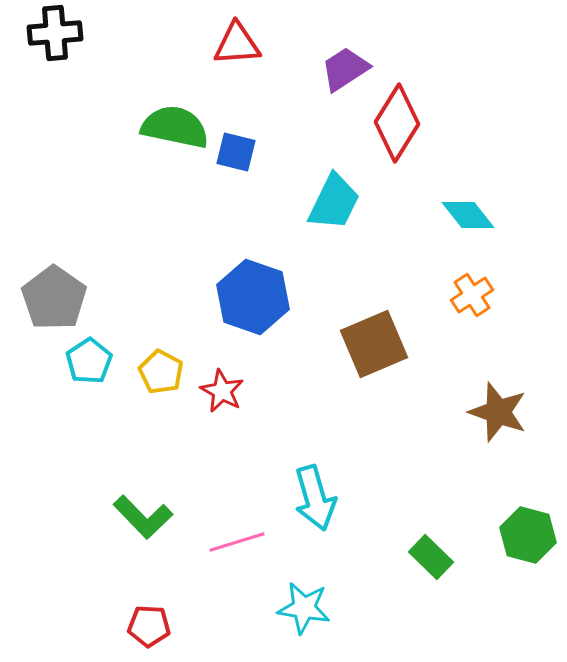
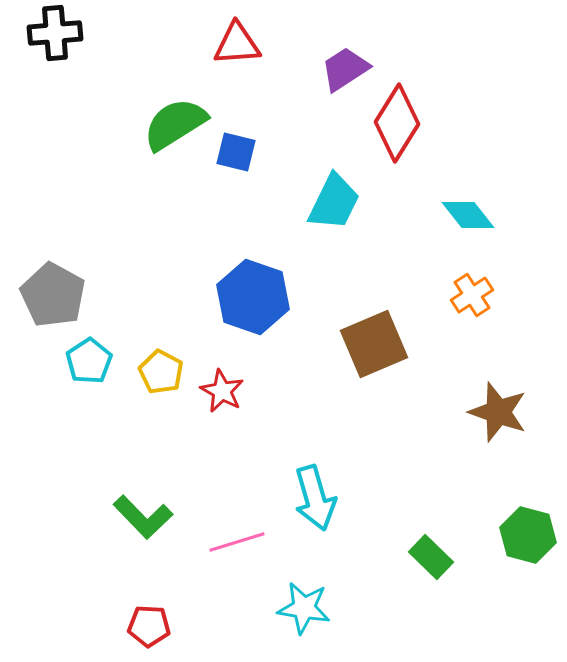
green semicircle: moved 3 px up; rotated 44 degrees counterclockwise
gray pentagon: moved 1 px left, 3 px up; rotated 6 degrees counterclockwise
